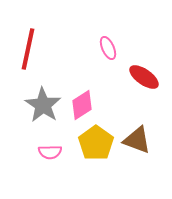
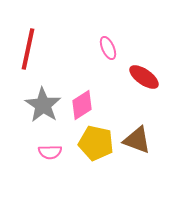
yellow pentagon: rotated 24 degrees counterclockwise
